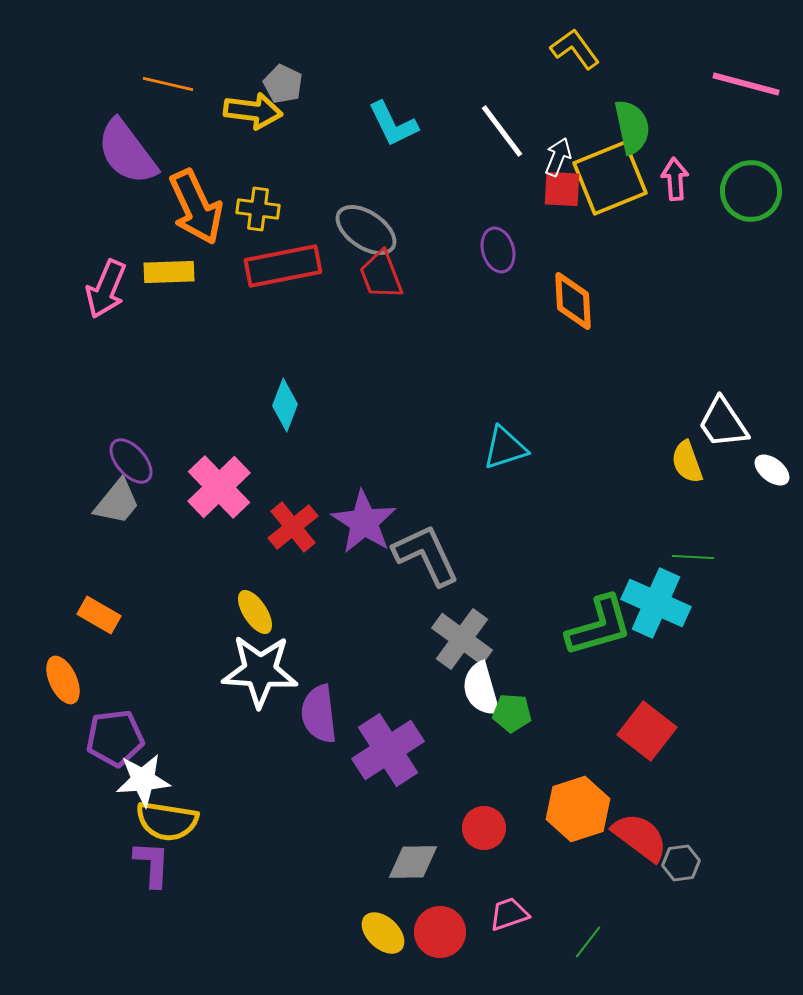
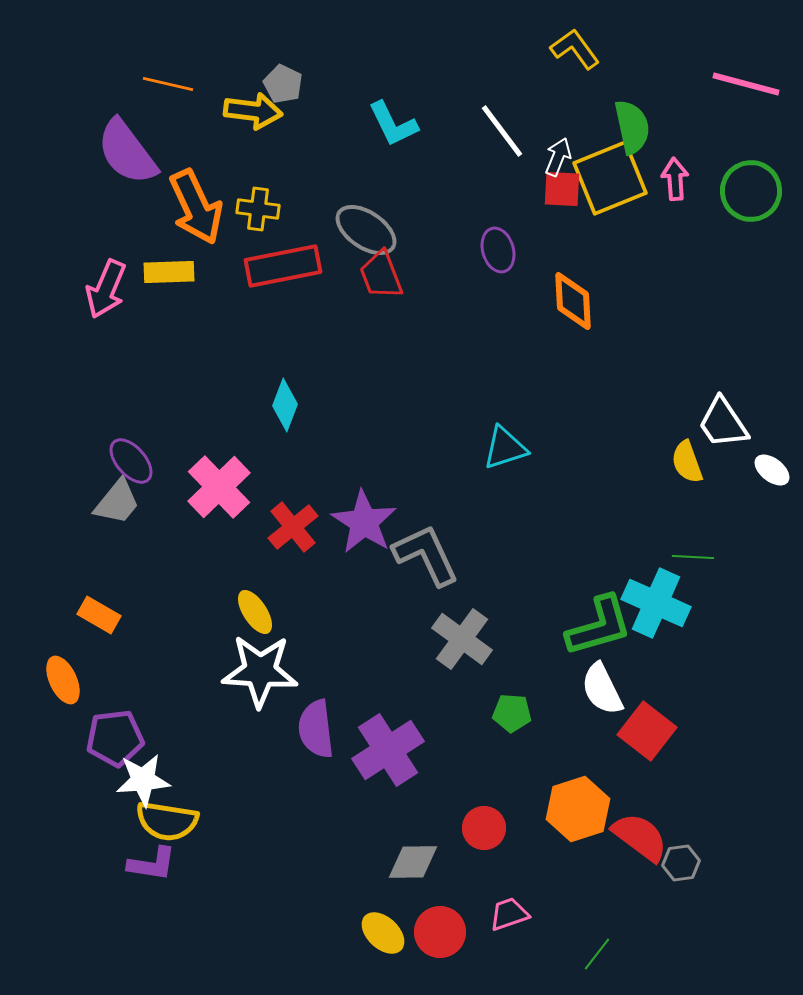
white semicircle at (481, 689): moved 121 px right; rotated 10 degrees counterclockwise
purple semicircle at (319, 714): moved 3 px left, 15 px down
purple L-shape at (152, 864): rotated 96 degrees clockwise
green line at (588, 942): moved 9 px right, 12 px down
